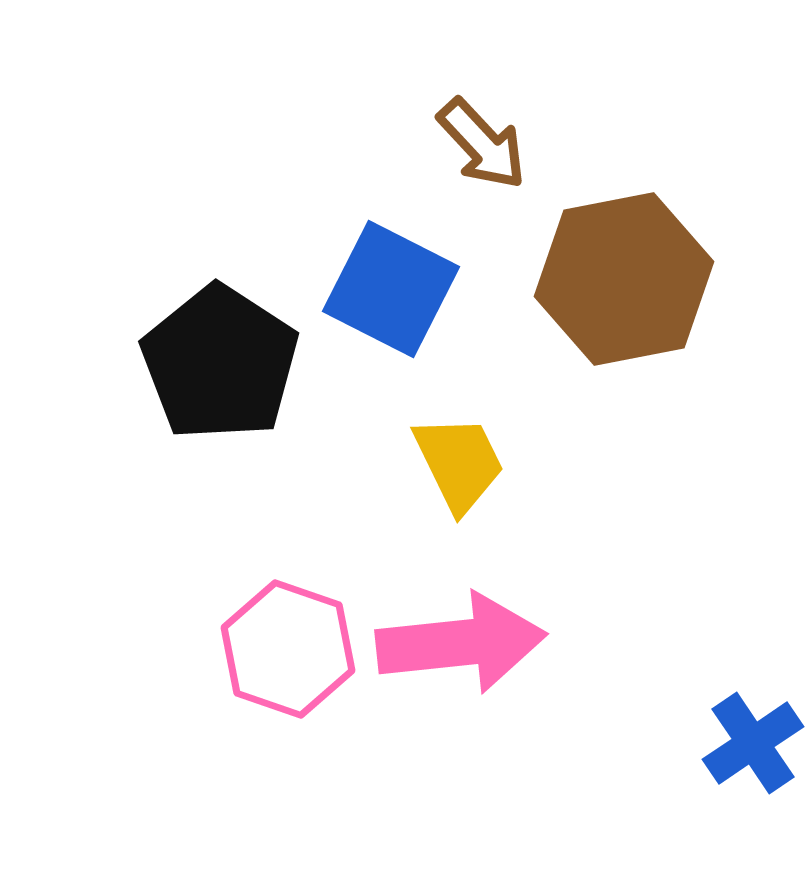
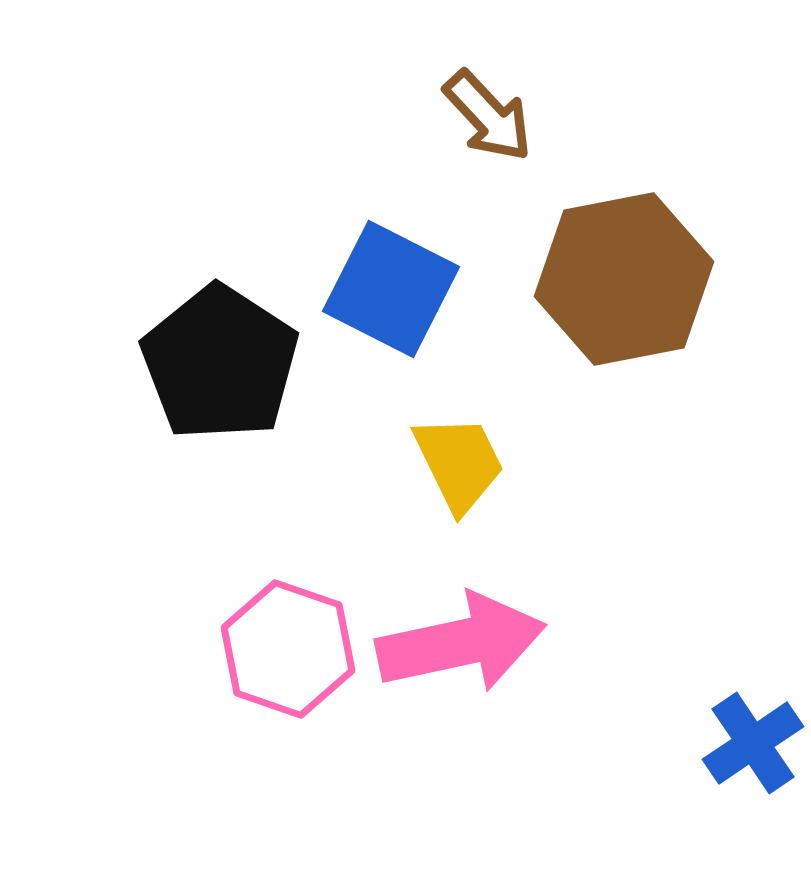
brown arrow: moved 6 px right, 28 px up
pink arrow: rotated 6 degrees counterclockwise
